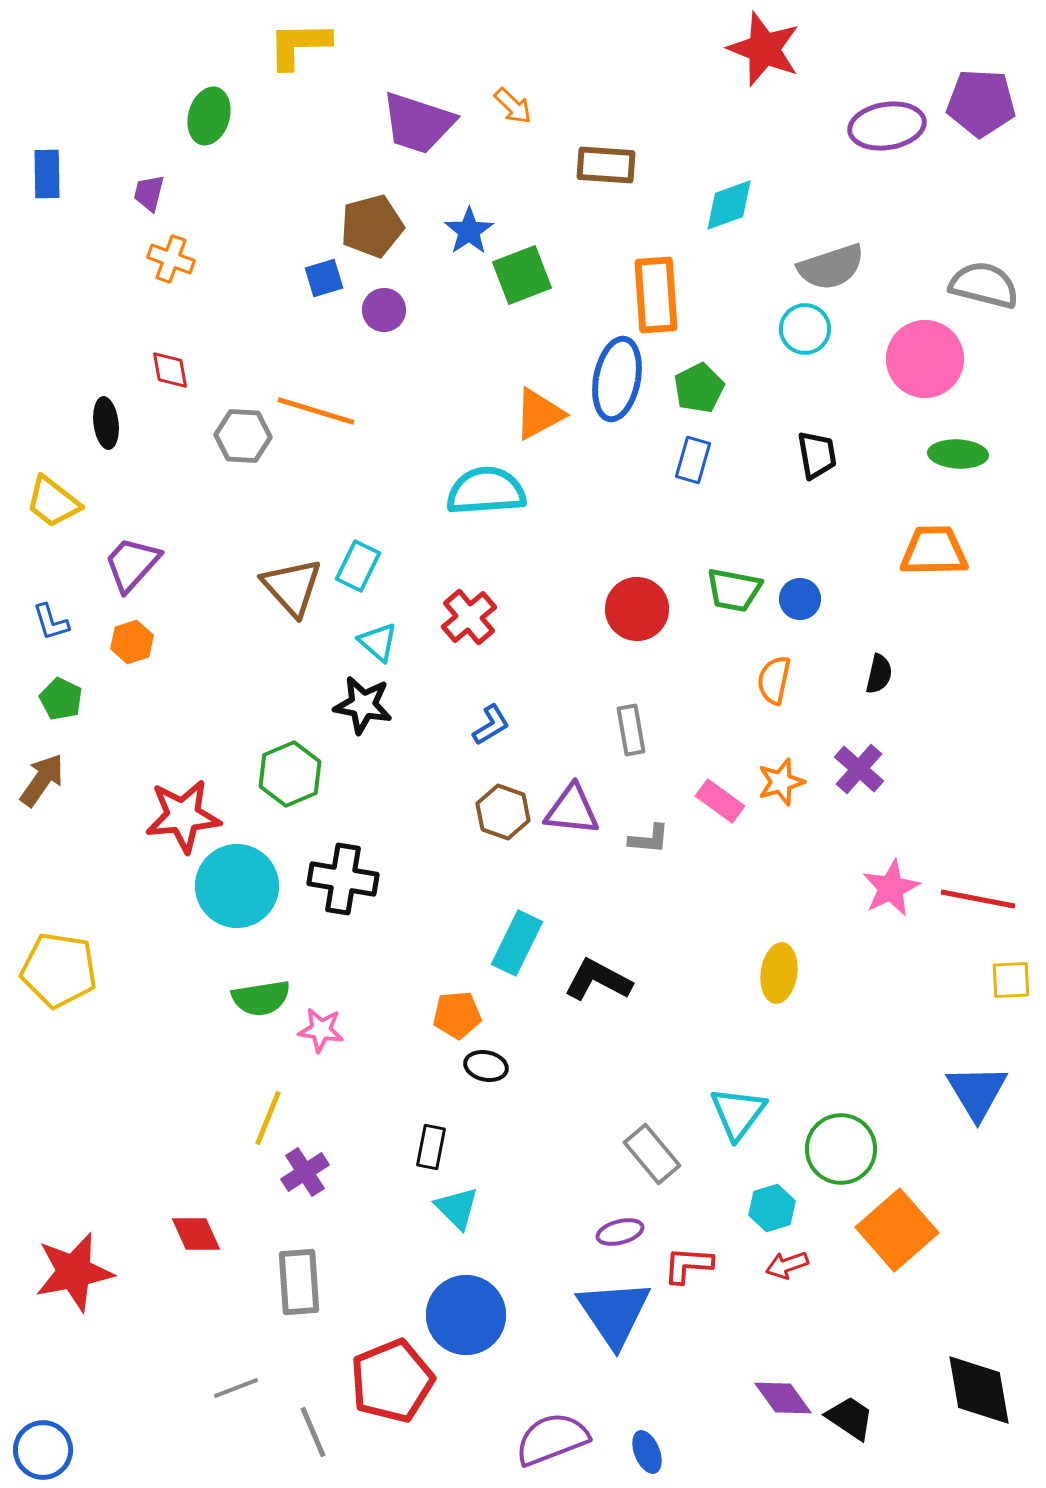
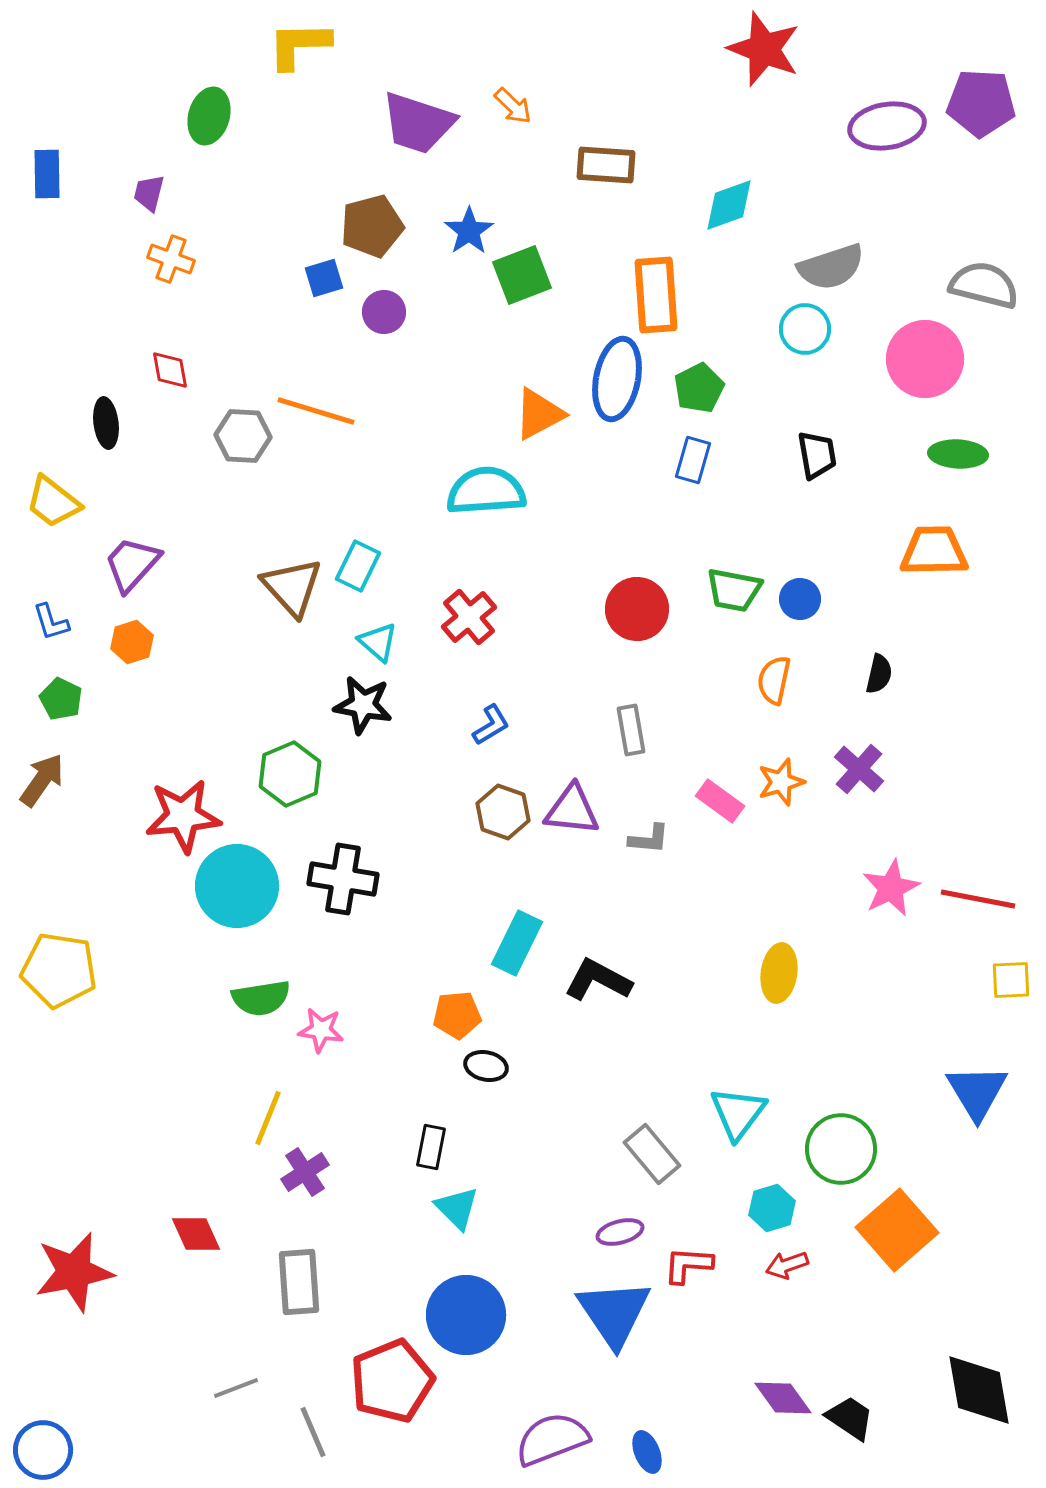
purple circle at (384, 310): moved 2 px down
